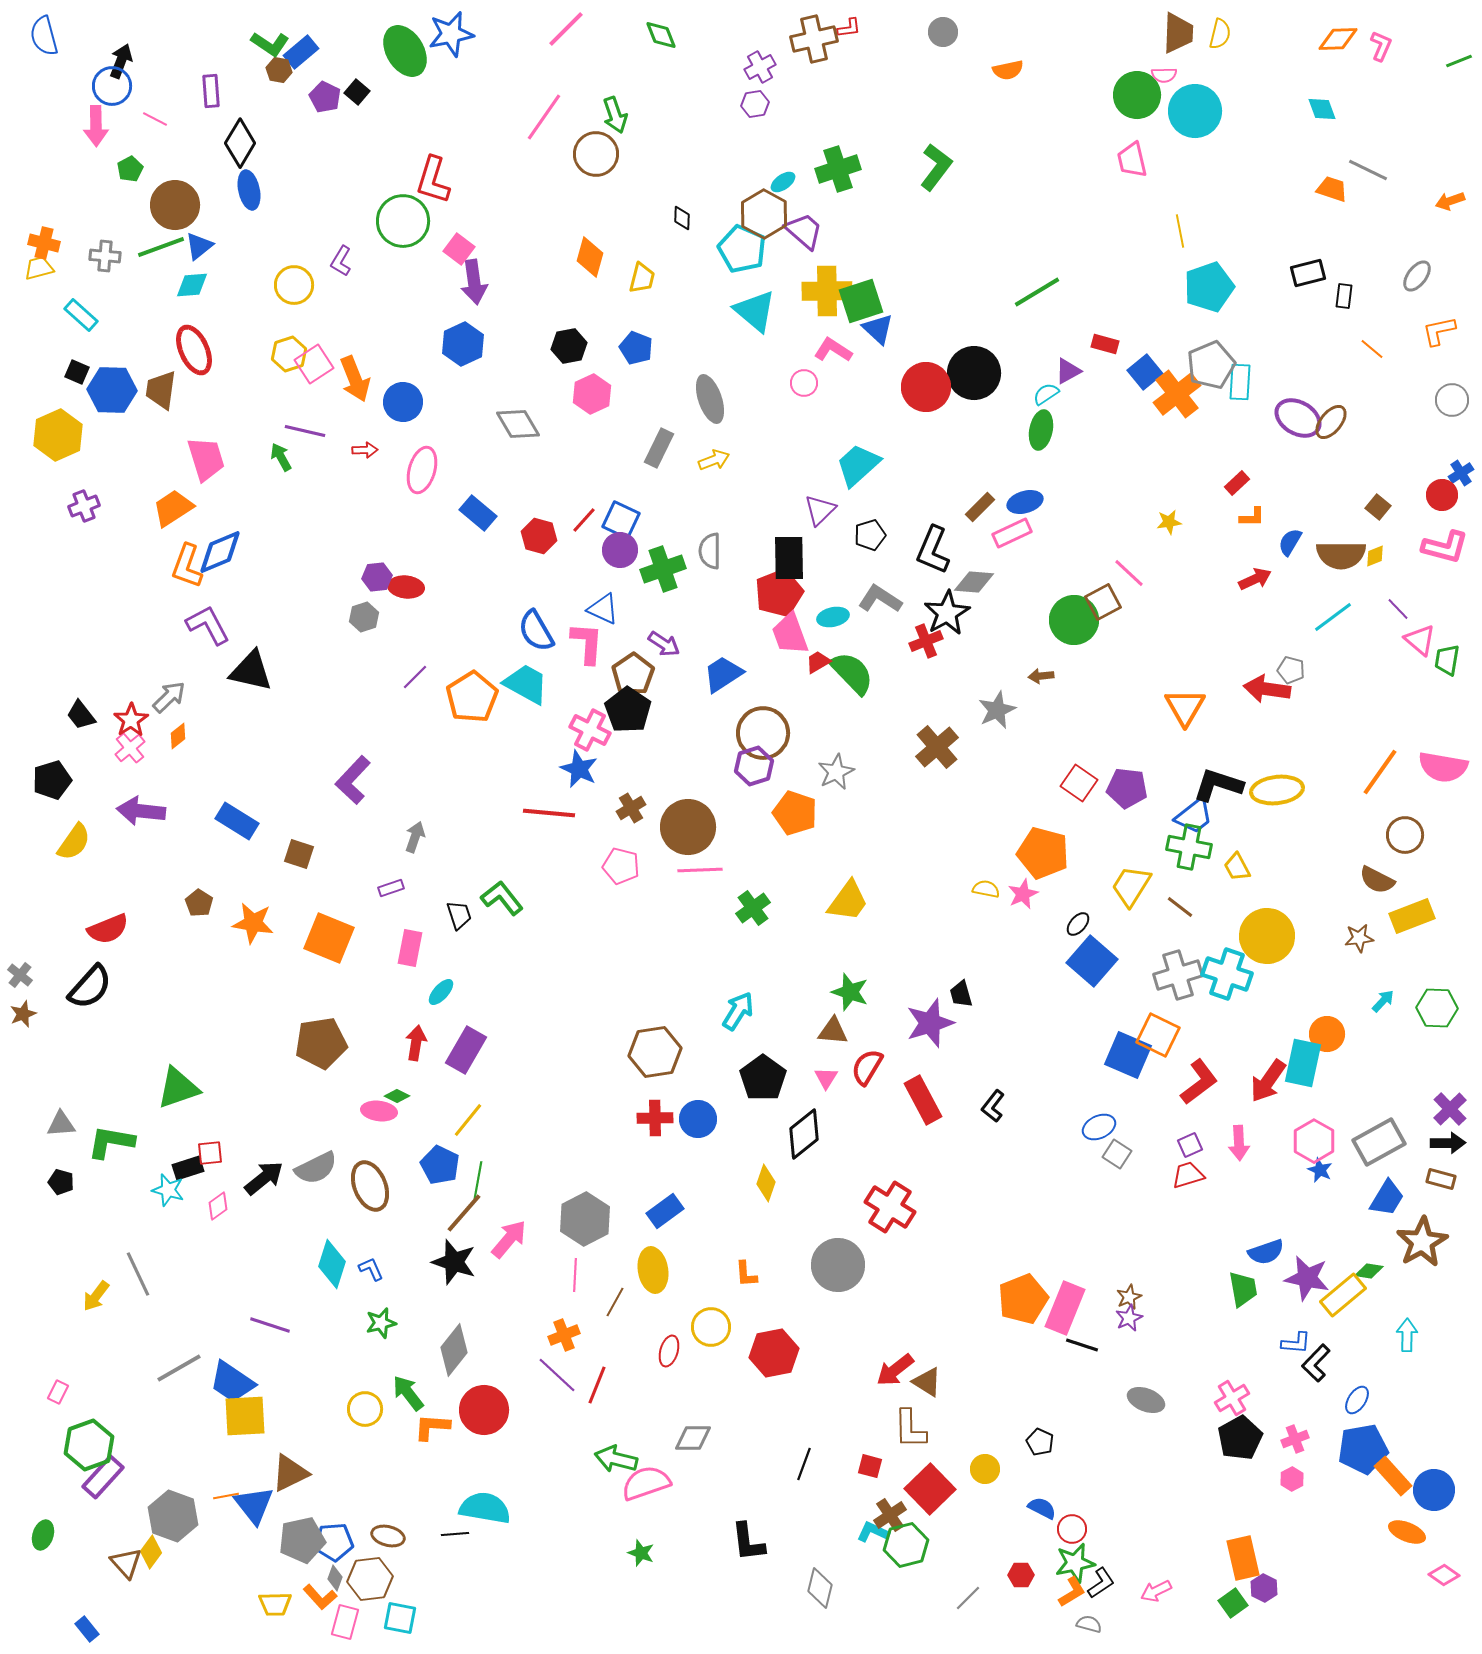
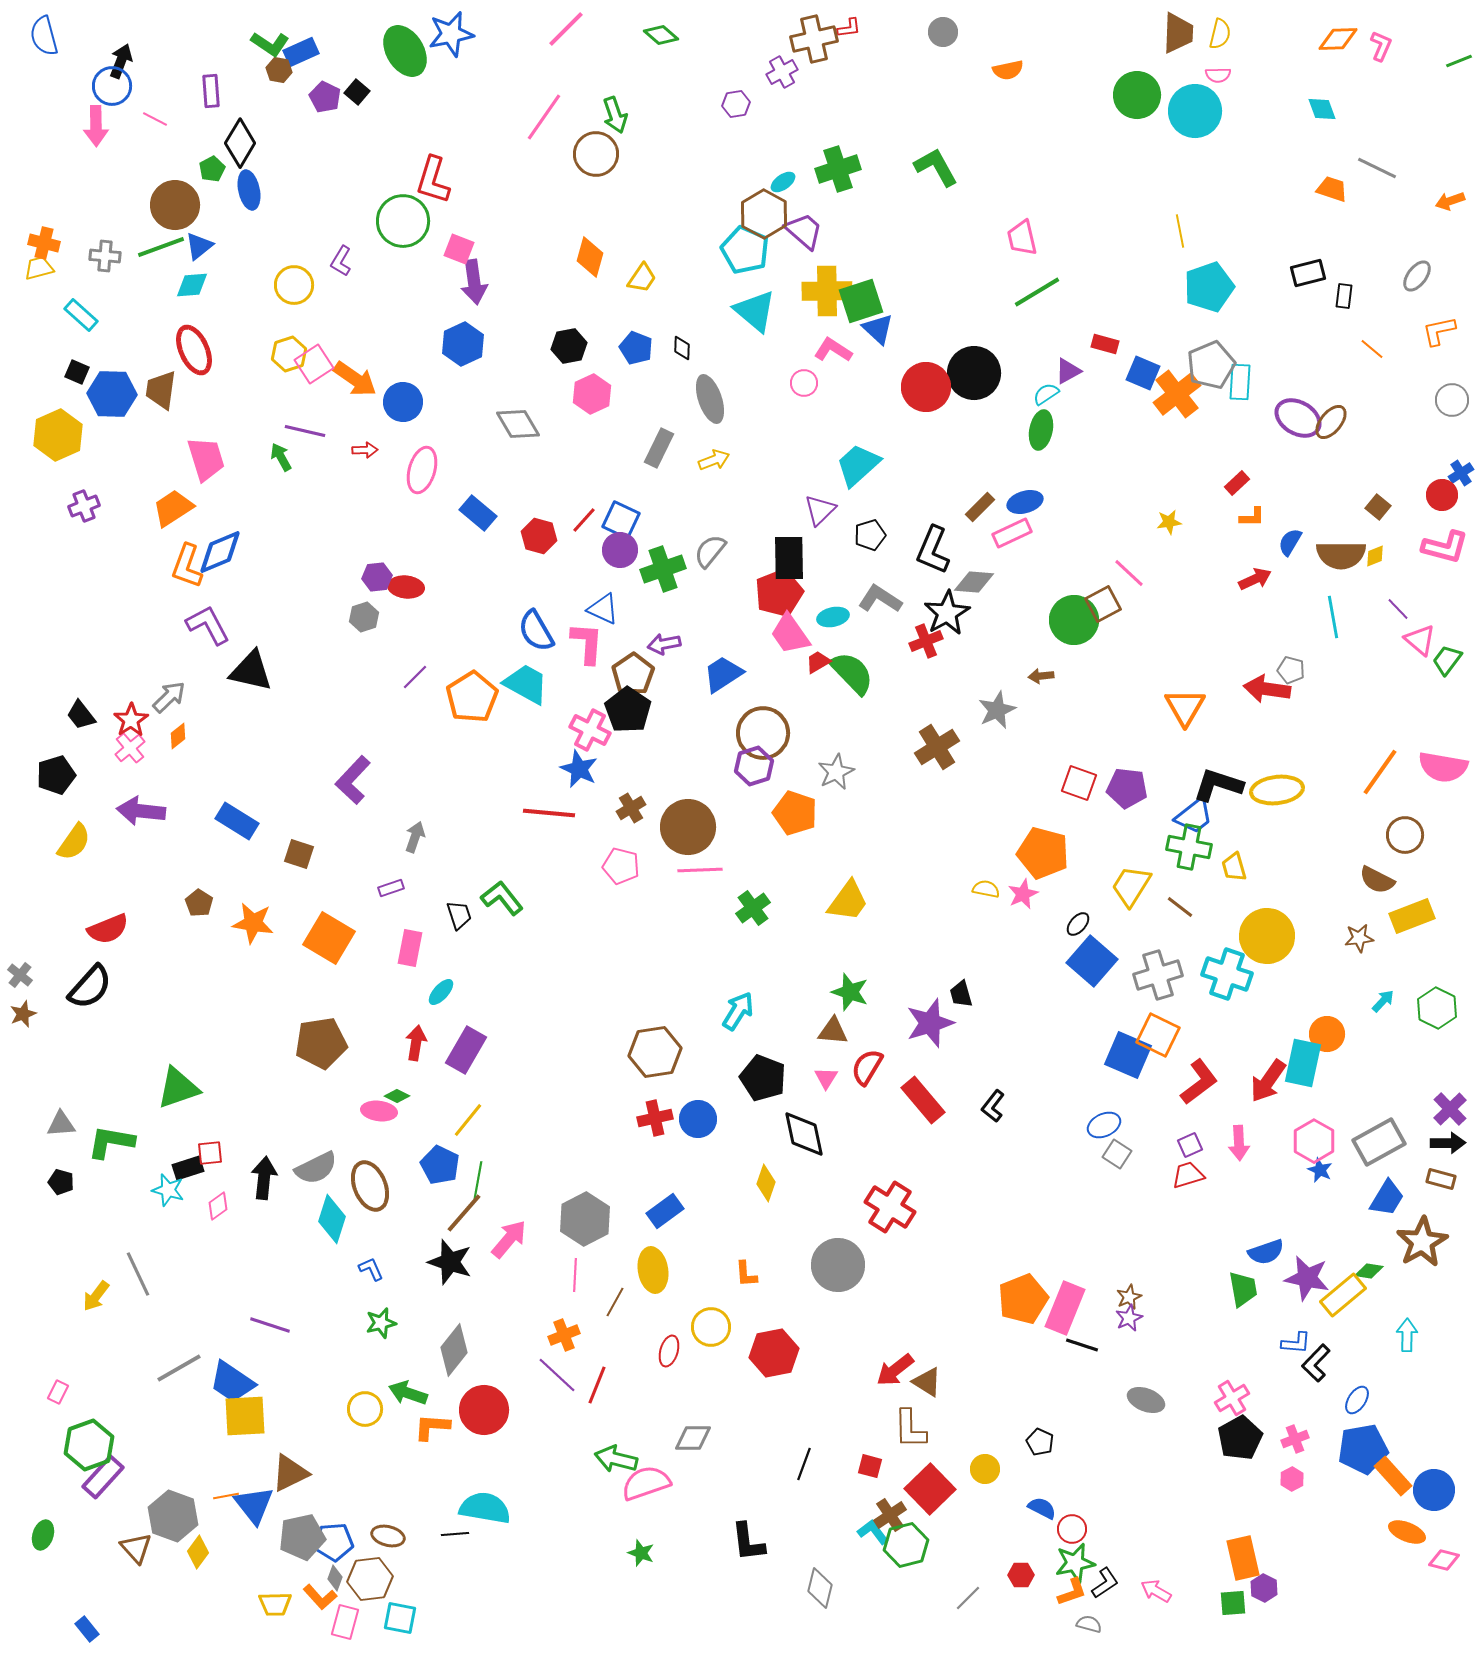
green diamond at (661, 35): rotated 28 degrees counterclockwise
blue rectangle at (301, 52): rotated 16 degrees clockwise
purple cross at (760, 67): moved 22 px right, 5 px down
pink semicircle at (1164, 75): moved 54 px right
purple hexagon at (755, 104): moved 19 px left
pink trapezoid at (1132, 160): moved 110 px left, 78 px down
green L-shape at (936, 167): rotated 66 degrees counterclockwise
green pentagon at (130, 169): moved 82 px right
gray line at (1368, 170): moved 9 px right, 2 px up
black diamond at (682, 218): moved 130 px down
pink square at (459, 249): rotated 16 degrees counterclockwise
cyan pentagon at (742, 249): moved 3 px right, 1 px down
yellow trapezoid at (642, 278): rotated 20 degrees clockwise
blue square at (1145, 372): moved 2 px left, 1 px down; rotated 28 degrees counterclockwise
orange arrow at (355, 379): rotated 33 degrees counterclockwise
blue hexagon at (112, 390): moved 4 px down
gray semicircle at (710, 551): rotated 39 degrees clockwise
brown square at (1103, 602): moved 2 px down
cyan line at (1333, 617): rotated 63 degrees counterclockwise
pink trapezoid at (790, 634): rotated 15 degrees counterclockwise
purple arrow at (664, 644): rotated 136 degrees clockwise
green trapezoid at (1447, 660): rotated 28 degrees clockwise
brown cross at (937, 747): rotated 9 degrees clockwise
black pentagon at (52, 780): moved 4 px right, 5 px up
red square at (1079, 783): rotated 15 degrees counterclockwise
yellow trapezoid at (1237, 867): moved 3 px left; rotated 12 degrees clockwise
orange square at (329, 938): rotated 9 degrees clockwise
gray cross at (1178, 975): moved 20 px left
green hexagon at (1437, 1008): rotated 24 degrees clockwise
black pentagon at (763, 1078): rotated 15 degrees counterclockwise
red rectangle at (923, 1100): rotated 12 degrees counterclockwise
red cross at (655, 1118): rotated 12 degrees counterclockwise
blue ellipse at (1099, 1127): moved 5 px right, 2 px up
black diamond at (804, 1134): rotated 63 degrees counterclockwise
black arrow at (264, 1178): rotated 45 degrees counterclockwise
black star at (454, 1262): moved 4 px left
cyan diamond at (332, 1264): moved 45 px up
green arrow at (408, 1393): rotated 33 degrees counterclockwise
cyan L-shape at (873, 1532): rotated 28 degrees clockwise
gray pentagon at (302, 1540): moved 3 px up
yellow diamond at (151, 1552): moved 47 px right
brown triangle at (126, 1563): moved 10 px right, 15 px up
pink diamond at (1444, 1575): moved 15 px up; rotated 20 degrees counterclockwise
black L-shape at (1101, 1583): moved 4 px right
pink arrow at (1156, 1591): rotated 56 degrees clockwise
orange L-shape at (1072, 1592): rotated 12 degrees clockwise
green square at (1233, 1603): rotated 32 degrees clockwise
